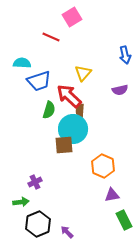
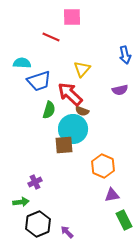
pink square: rotated 30 degrees clockwise
yellow triangle: moved 1 px left, 4 px up
red arrow: moved 1 px right, 2 px up
brown semicircle: moved 2 px right; rotated 72 degrees counterclockwise
